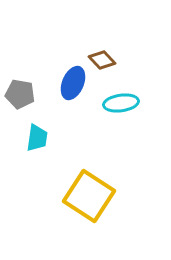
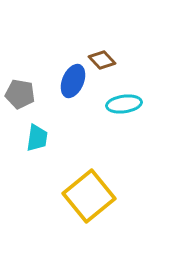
blue ellipse: moved 2 px up
cyan ellipse: moved 3 px right, 1 px down
yellow square: rotated 18 degrees clockwise
